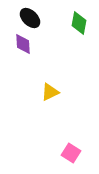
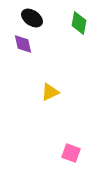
black ellipse: moved 2 px right; rotated 10 degrees counterclockwise
purple diamond: rotated 10 degrees counterclockwise
pink square: rotated 12 degrees counterclockwise
